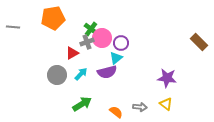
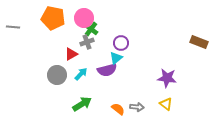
orange pentagon: rotated 20 degrees clockwise
pink circle: moved 18 px left, 20 px up
brown rectangle: rotated 24 degrees counterclockwise
red triangle: moved 1 px left, 1 px down
purple semicircle: moved 2 px up
gray arrow: moved 3 px left
orange semicircle: moved 2 px right, 3 px up
